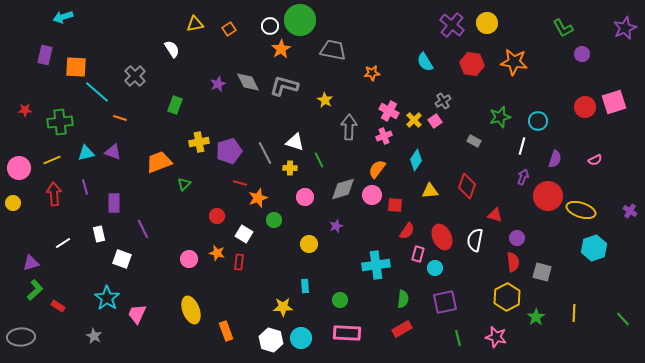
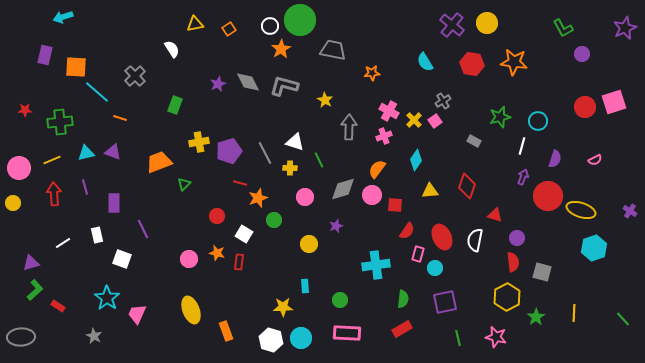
white rectangle at (99, 234): moved 2 px left, 1 px down
